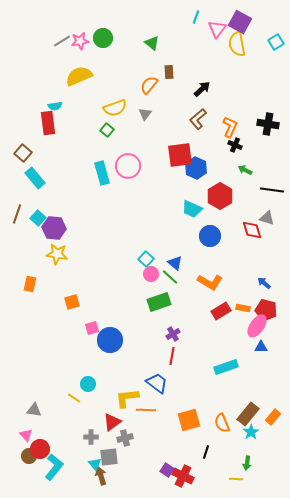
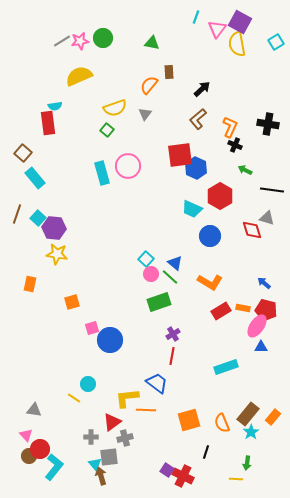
green triangle at (152, 43): rotated 28 degrees counterclockwise
